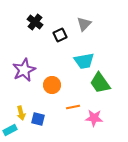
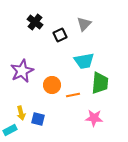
purple star: moved 2 px left, 1 px down
green trapezoid: rotated 140 degrees counterclockwise
orange line: moved 12 px up
